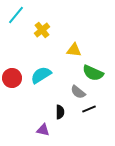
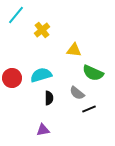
cyan semicircle: rotated 15 degrees clockwise
gray semicircle: moved 1 px left, 1 px down
black semicircle: moved 11 px left, 14 px up
purple triangle: rotated 24 degrees counterclockwise
